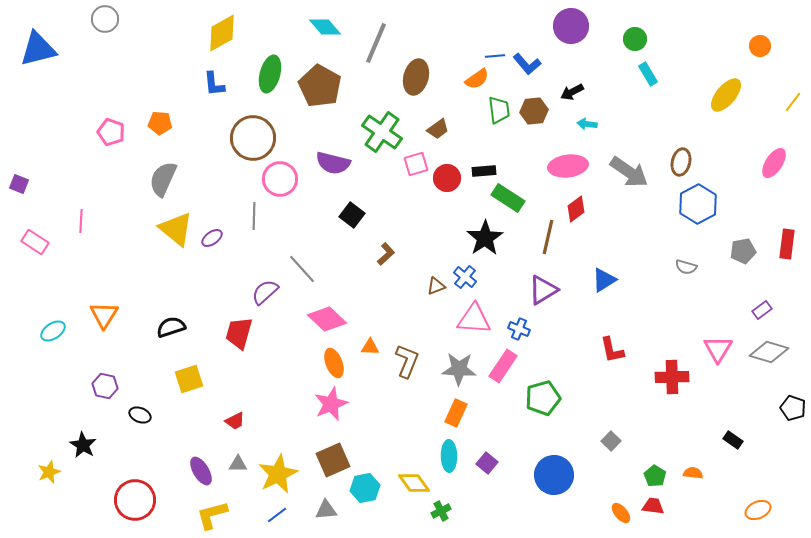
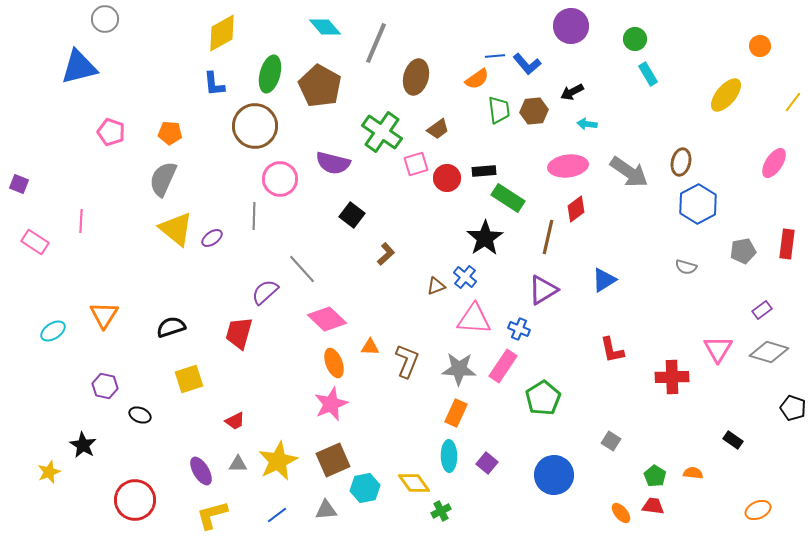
blue triangle at (38, 49): moved 41 px right, 18 px down
orange pentagon at (160, 123): moved 10 px right, 10 px down
brown circle at (253, 138): moved 2 px right, 12 px up
green pentagon at (543, 398): rotated 16 degrees counterclockwise
gray square at (611, 441): rotated 12 degrees counterclockwise
yellow star at (278, 474): moved 13 px up
